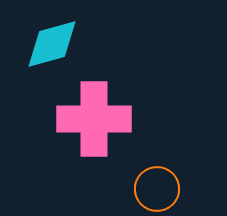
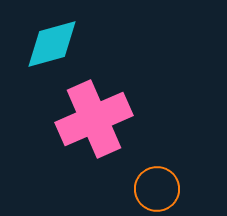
pink cross: rotated 24 degrees counterclockwise
